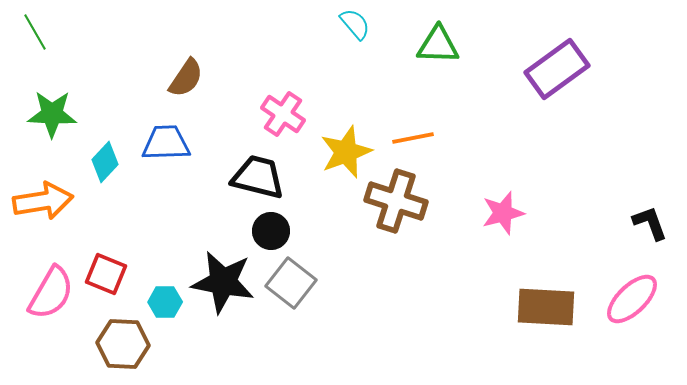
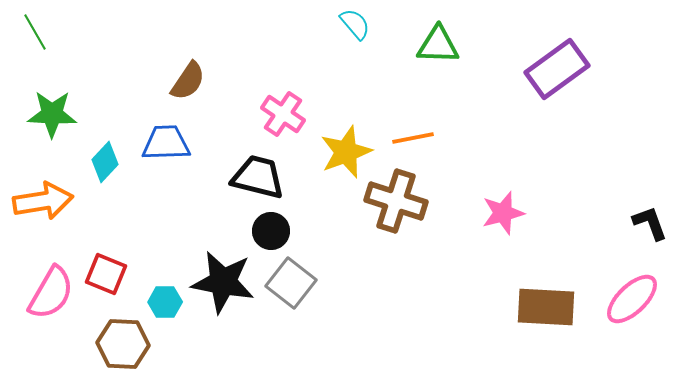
brown semicircle: moved 2 px right, 3 px down
